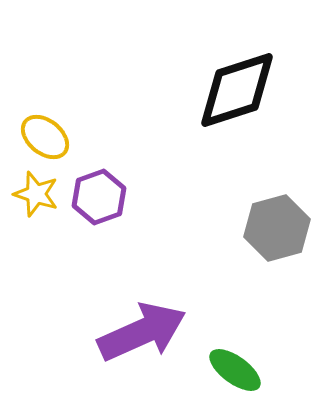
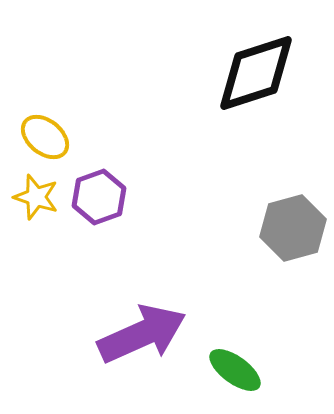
black diamond: moved 19 px right, 17 px up
yellow star: moved 3 px down
gray hexagon: moved 16 px right
purple arrow: moved 2 px down
